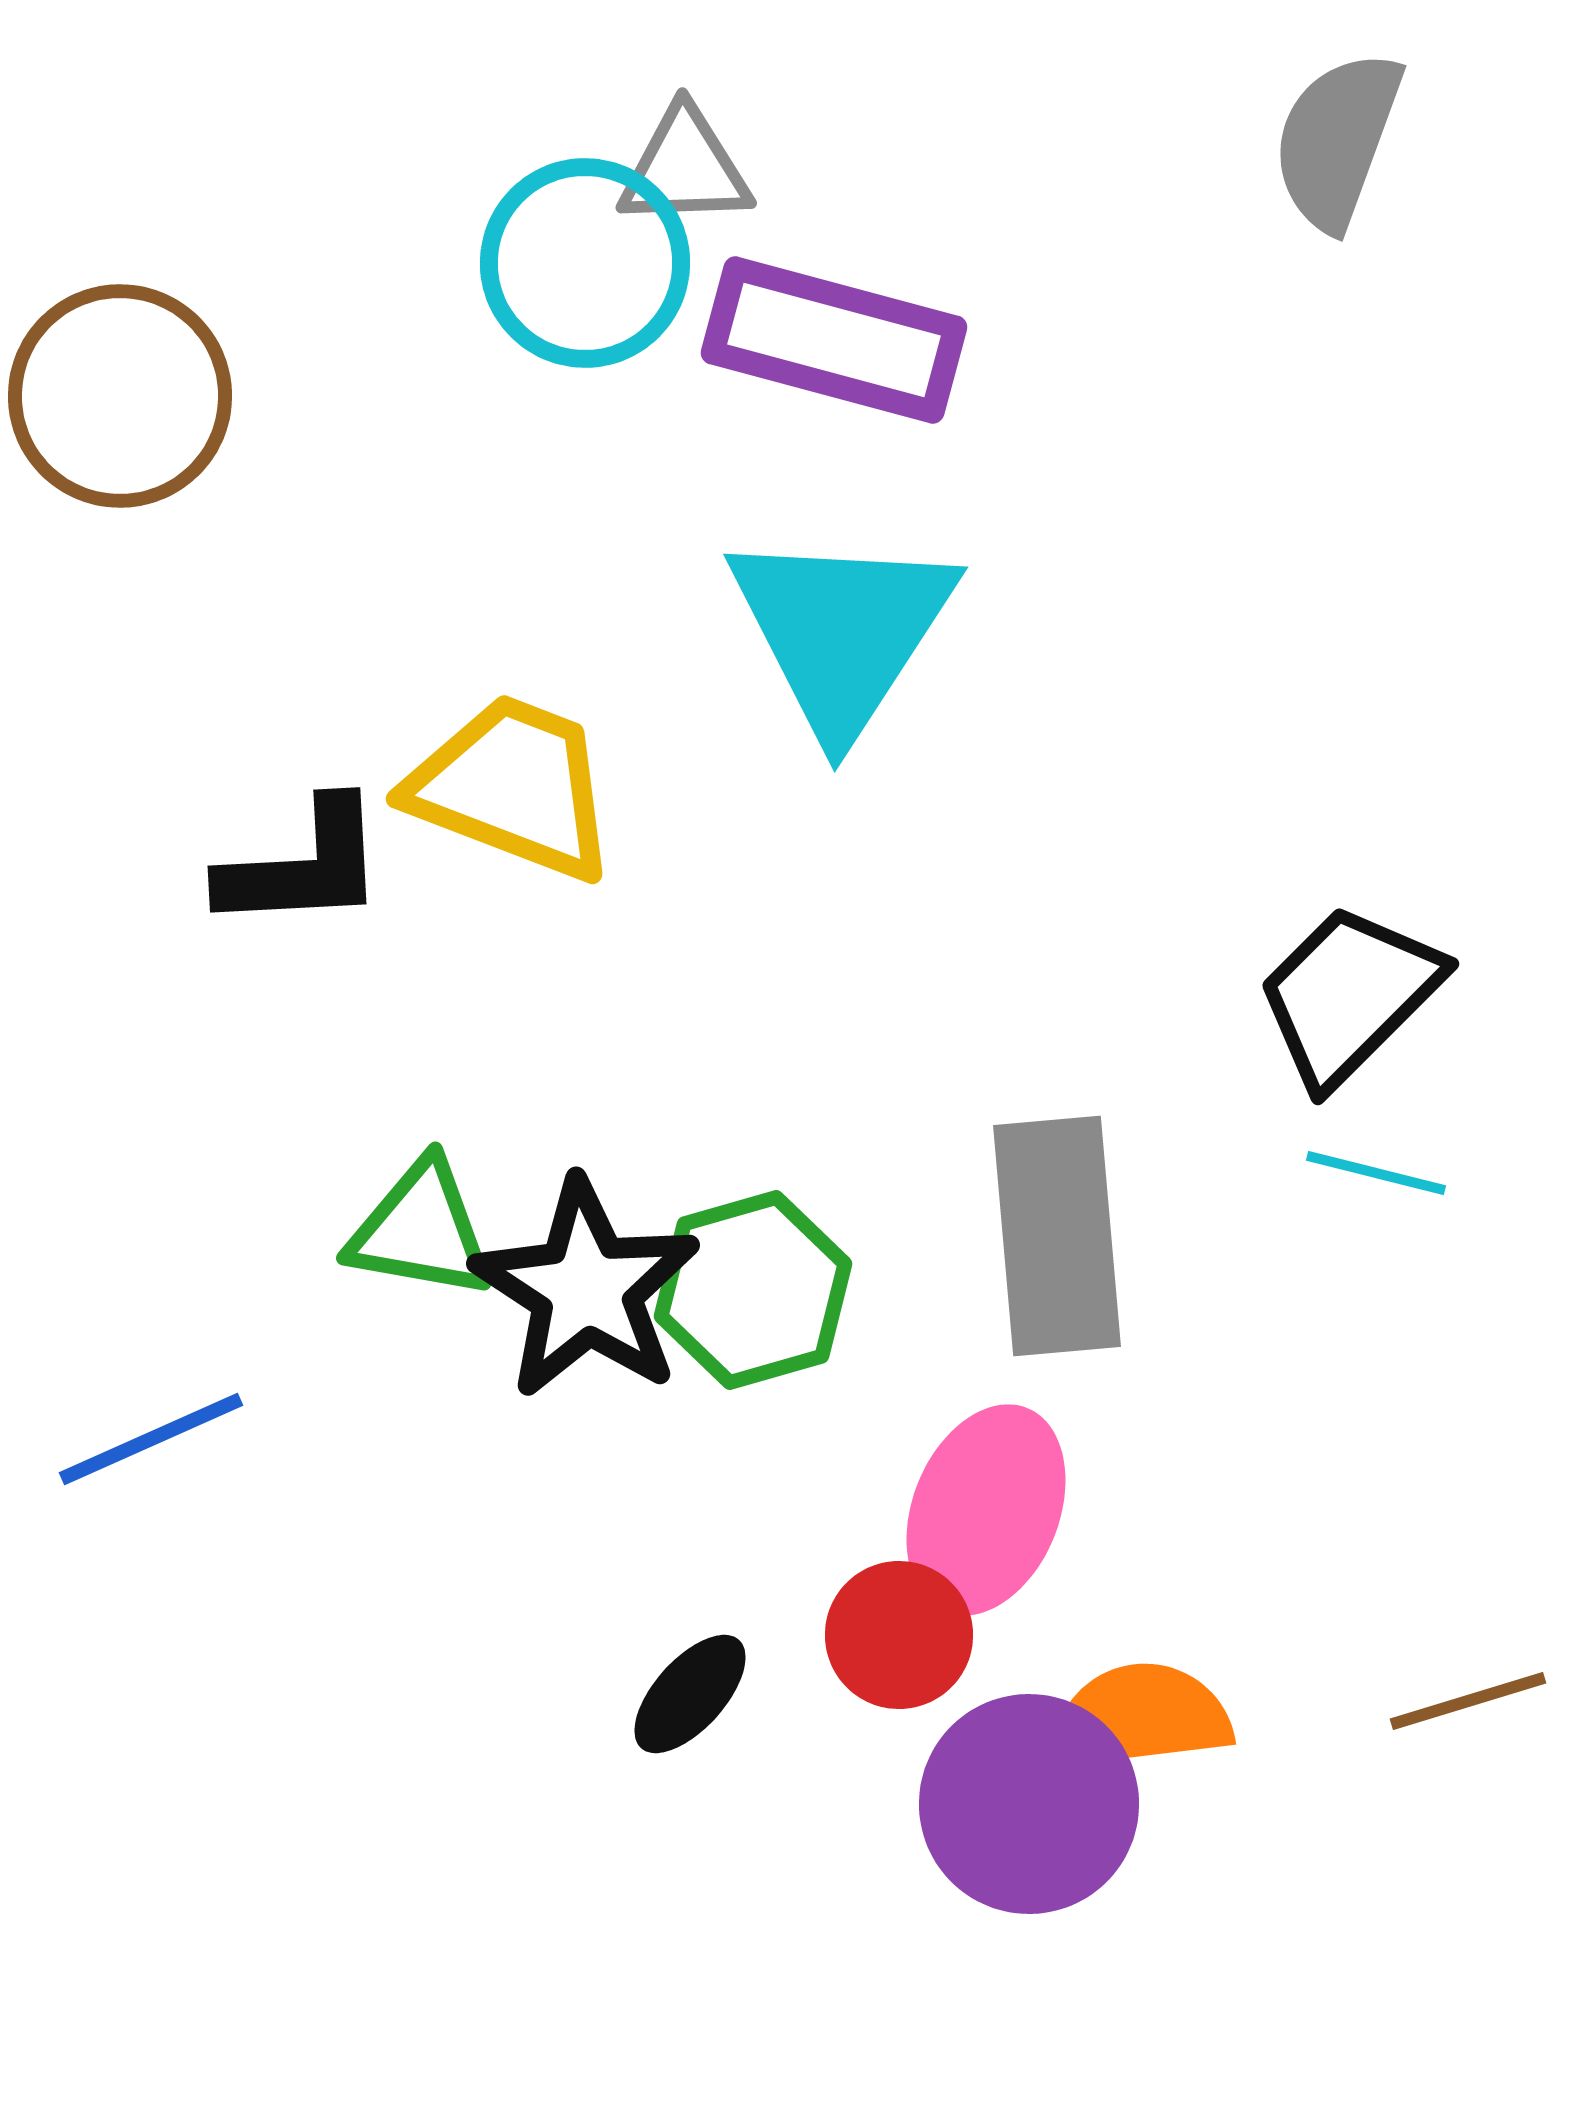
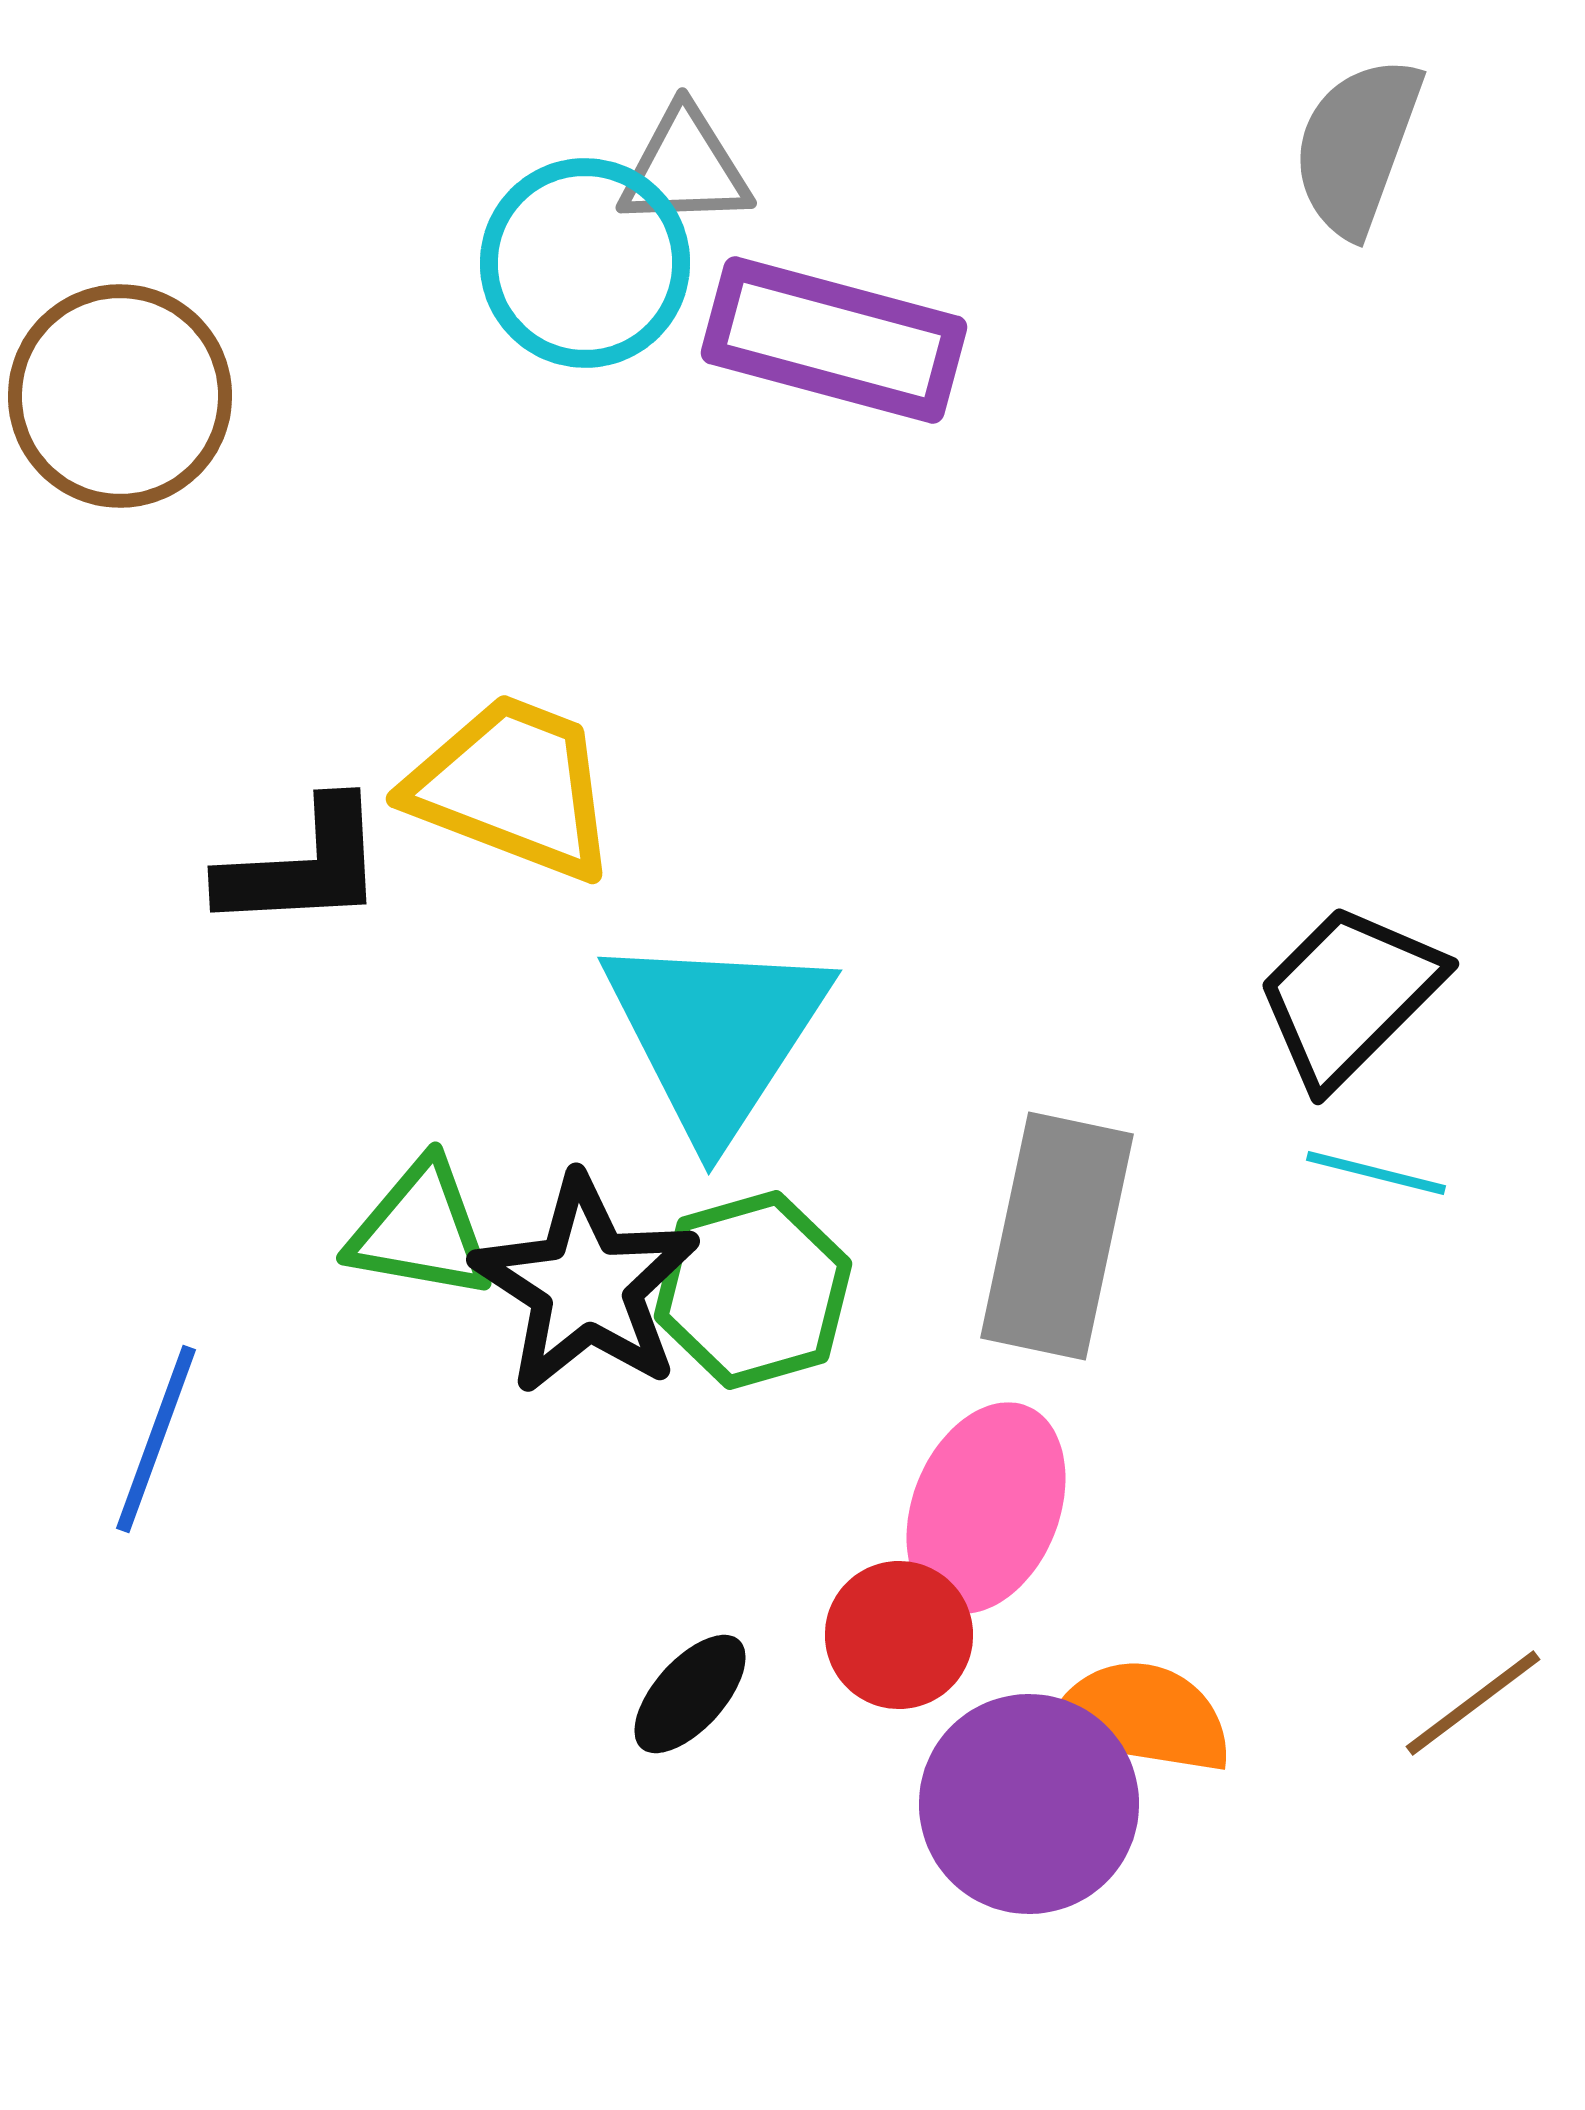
gray semicircle: moved 20 px right, 6 px down
cyan triangle: moved 126 px left, 403 px down
gray rectangle: rotated 17 degrees clockwise
black star: moved 4 px up
blue line: moved 5 px right; rotated 46 degrees counterclockwise
pink ellipse: moved 2 px up
brown line: moved 5 px right, 2 px down; rotated 20 degrees counterclockwise
orange semicircle: rotated 16 degrees clockwise
